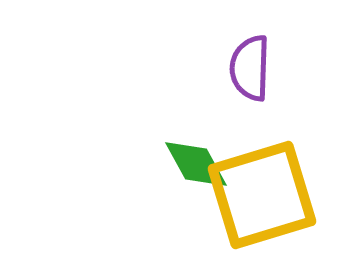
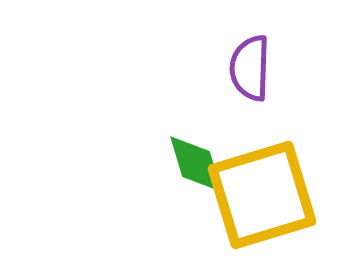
green diamond: rotated 12 degrees clockwise
